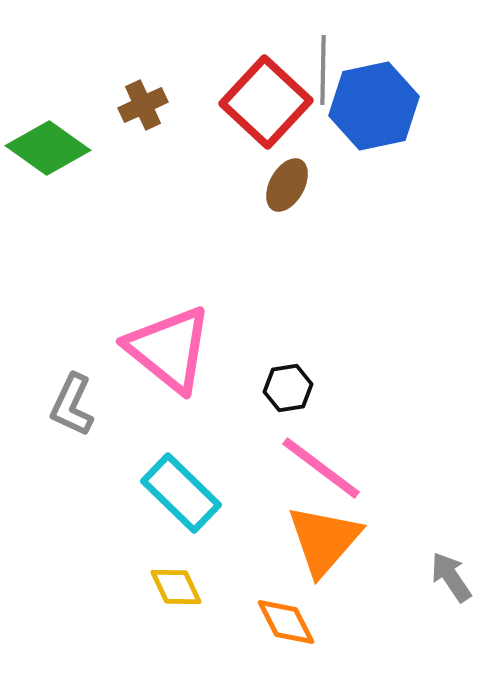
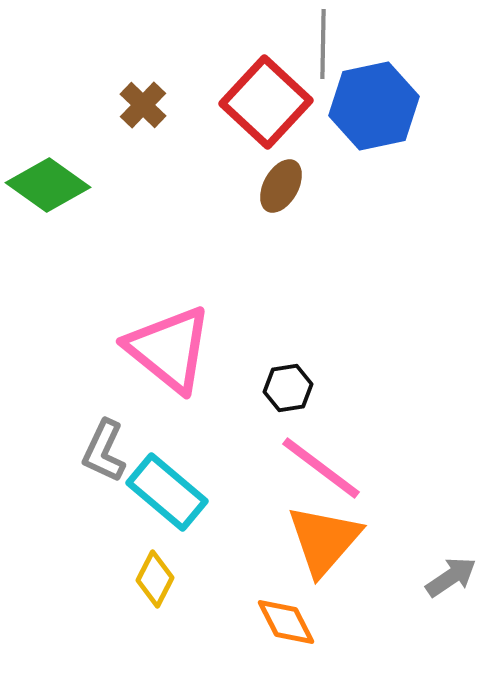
gray line: moved 26 px up
brown cross: rotated 21 degrees counterclockwise
green diamond: moved 37 px down
brown ellipse: moved 6 px left, 1 px down
gray L-shape: moved 32 px right, 46 px down
cyan rectangle: moved 14 px left, 1 px up; rotated 4 degrees counterclockwise
gray arrow: rotated 90 degrees clockwise
yellow diamond: moved 21 px left, 8 px up; rotated 52 degrees clockwise
